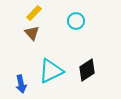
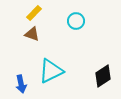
brown triangle: moved 1 px down; rotated 28 degrees counterclockwise
black diamond: moved 16 px right, 6 px down
